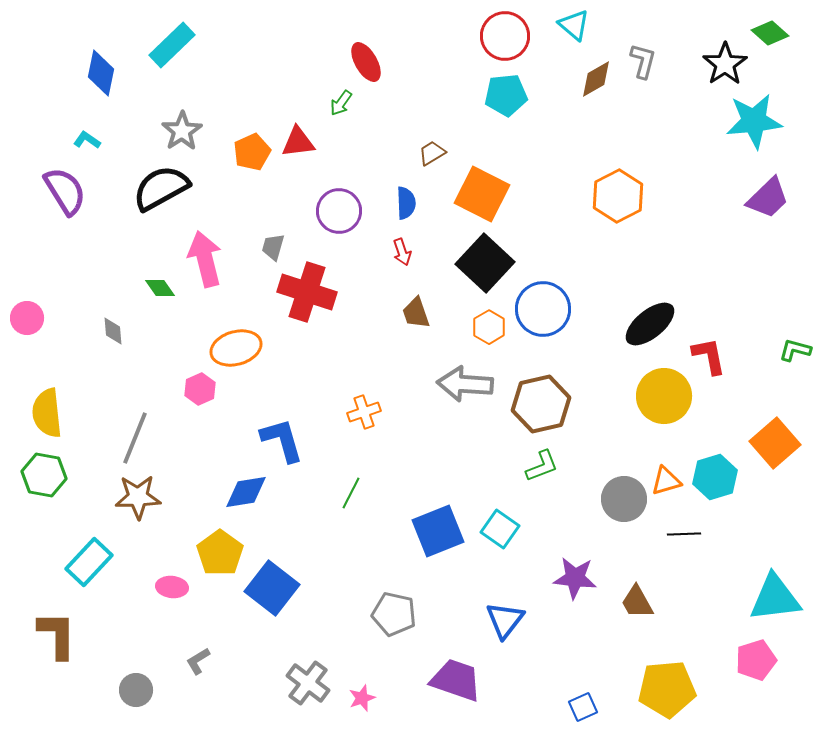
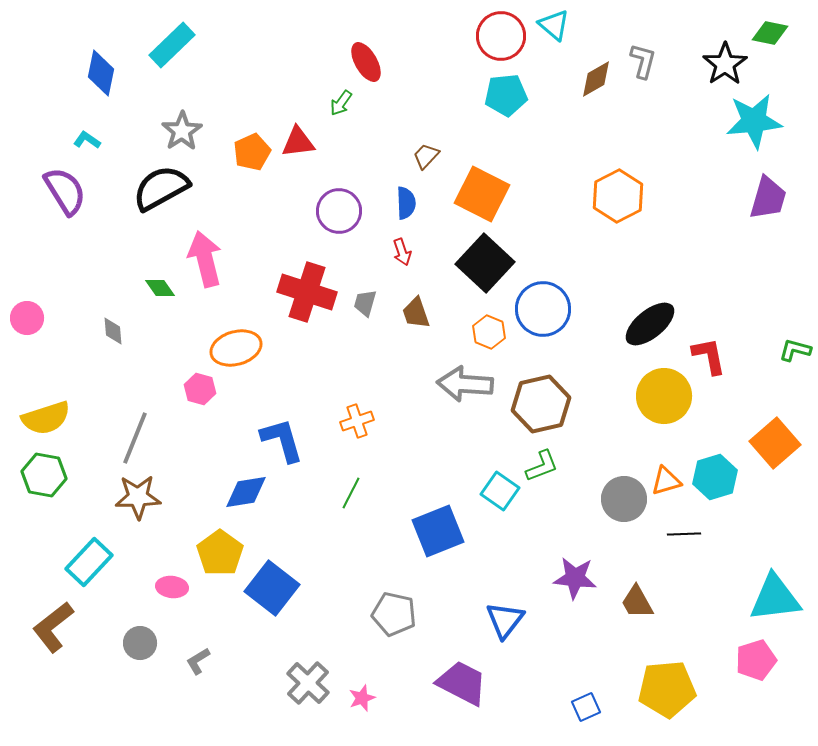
cyan triangle at (574, 25): moved 20 px left
green diamond at (770, 33): rotated 30 degrees counterclockwise
red circle at (505, 36): moved 4 px left
brown trapezoid at (432, 153): moved 6 px left, 3 px down; rotated 16 degrees counterclockwise
purple trapezoid at (768, 198): rotated 30 degrees counterclockwise
gray trapezoid at (273, 247): moved 92 px right, 56 px down
orange hexagon at (489, 327): moved 5 px down; rotated 8 degrees counterclockwise
pink hexagon at (200, 389): rotated 20 degrees counterclockwise
orange cross at (364, 412): moved 7 px left, 9 px down
yellow semicircle at (47, 413): moved 1 px left, 5 px down; rotated 102 degrees counterclockwise
cyan square at (500, 529): moved 38 px up
brown L-shape at (57, 635): moved 4 px left, 8 px up; rotated 128 degrees counterclockwise
purple trapezoid at (456, 680): moved 6 px right, 3 px down; rotated 8 degrees clockwise
gray cross at (308, 683): rotated 6 degrees clockwise
gray circle at (136, 690): moved 4 px right, 47 px up
blue square at (583, 707): moved 3 px right
